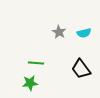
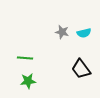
gray star: moved 3 px right; rotated 16 degrees counterclockwise
green line: moved 11 px left, 5 px up
green star: moved 2 px left, 2 px up
